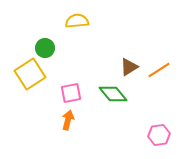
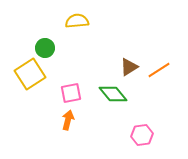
pink hexagon: moved 17 px left
